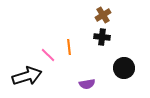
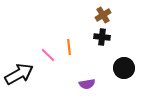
black arrow: moved 8 px left, 2 px up; rotated 12 degrees counterclockwise
